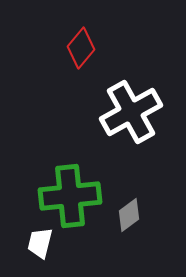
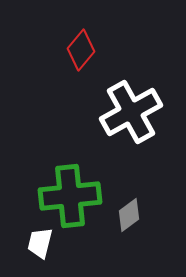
red diamond: moved 2 px down
